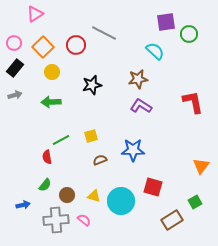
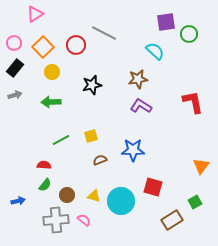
red semicircle: moved 3 px left, 8 px down; rotated 104 degrees clockwise
blue arrow: moved 5 px left, 4 px up
